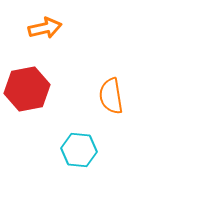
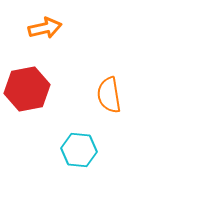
orange semicircle: moved 2 px left, 1 px up
